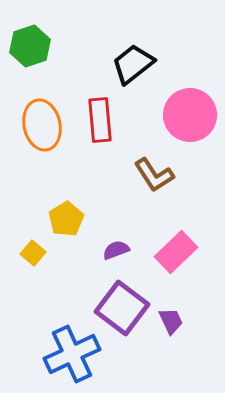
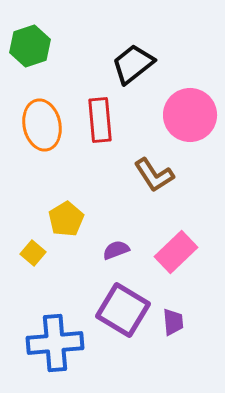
purple square: moved 1 px right, 2 px down; rotated 6 degrees counterclockwise
purple trapezoid: moved 2 px right, 1 px down; rotated 20 degrees clockwise
blue cross: moved 17 px left, 11 px up; rotated 20 degrees clockwise
